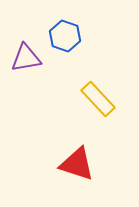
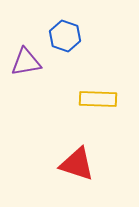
purple triangle: moved 4 px down
yellow rectangle: rotated 45 degrees counterclockwise
